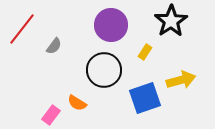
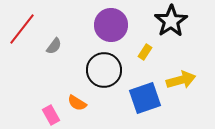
pink rectangle: rotated 66 degrees counterclockwise
